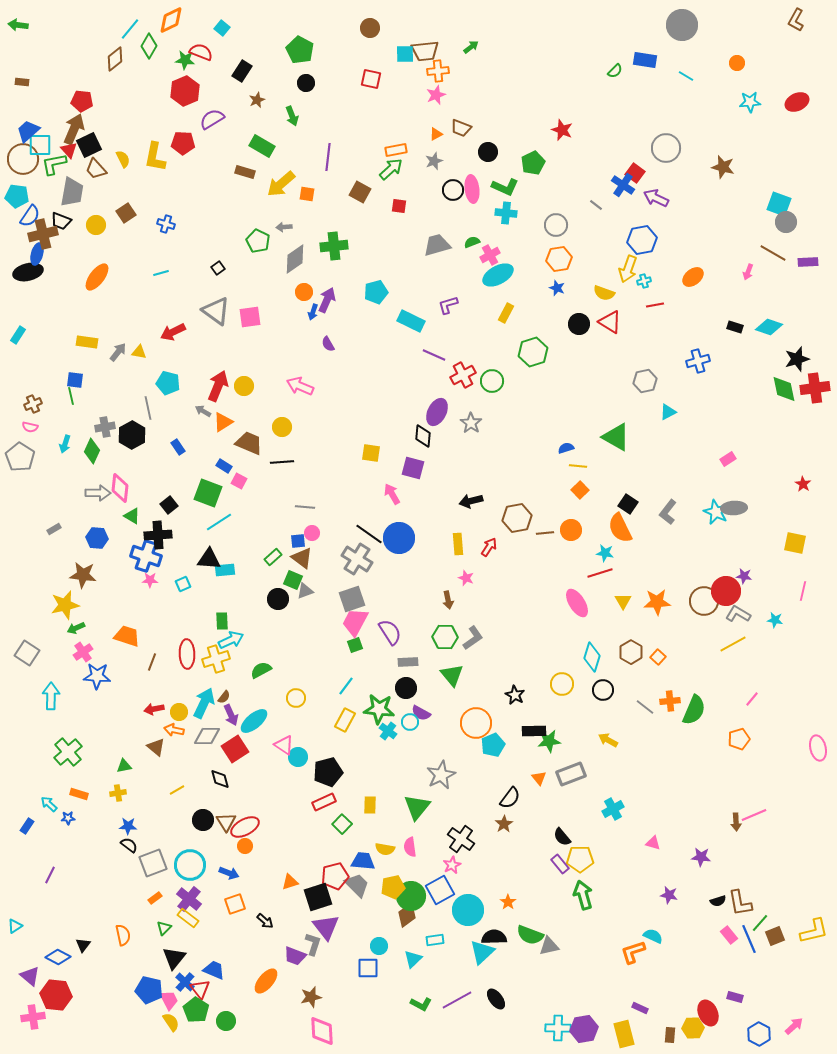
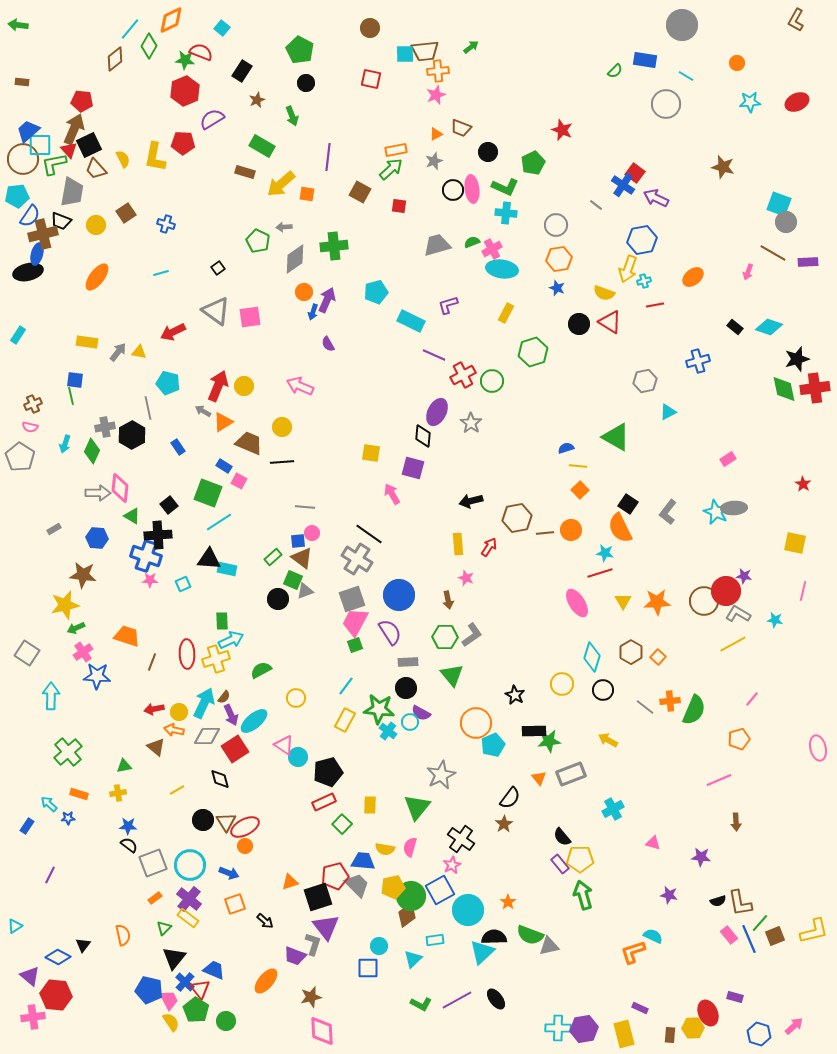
gray circle at (666, 148): moved 44 px up
cyan pentagon at (17, 196): rotated 15 degrees counterclockwise
pink cross at (490, 255): moved 2 px right, 6 px up
cyan ellipse at (498, 275): moved 4 px right, 6 px up; rotated 36 degrees clockwise
black rectangle at (735, 327): rotated 21 degrees clockwise
blue circle at (399, 538): moved 57 px down
cyan rectangle at (225, 570): moved 2 px right, 1 px up; rotated 18 degrees clockwise
gray L-shape at (473, 638): moved 1 px left, 3 px up
pink line at (754, 815): moved 35 px left, 35 px up
pink semicircle at (410, 847): rotated 24 degrees clockwise
blue hexagon at (759, 1034): rotated 10 degrees counterclockwise
